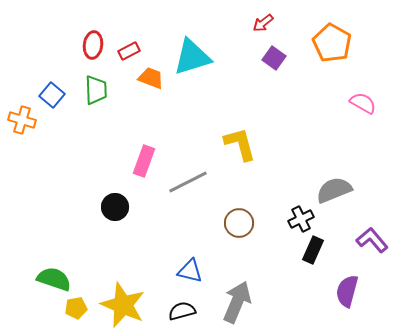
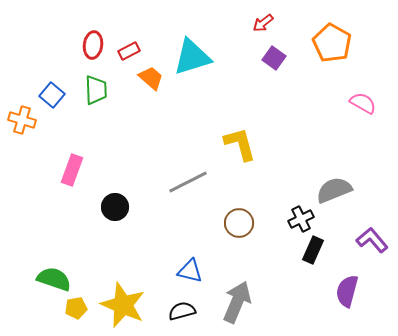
orange trapezoid: rotated 20 degrees clockwise
pink rectangle: moved 72 px left, 9 px down
